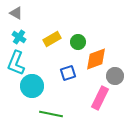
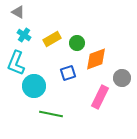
gray triangle: moved 2 px right, 1 px up
cyan cross: moved 5 px right, 2 px up
green circle: moved 1 px left, 1 px down
gray circle: moved 7 px right, 2 px down
cyan circle: moved 2 px right
pink rectangle: moved 1 px up
